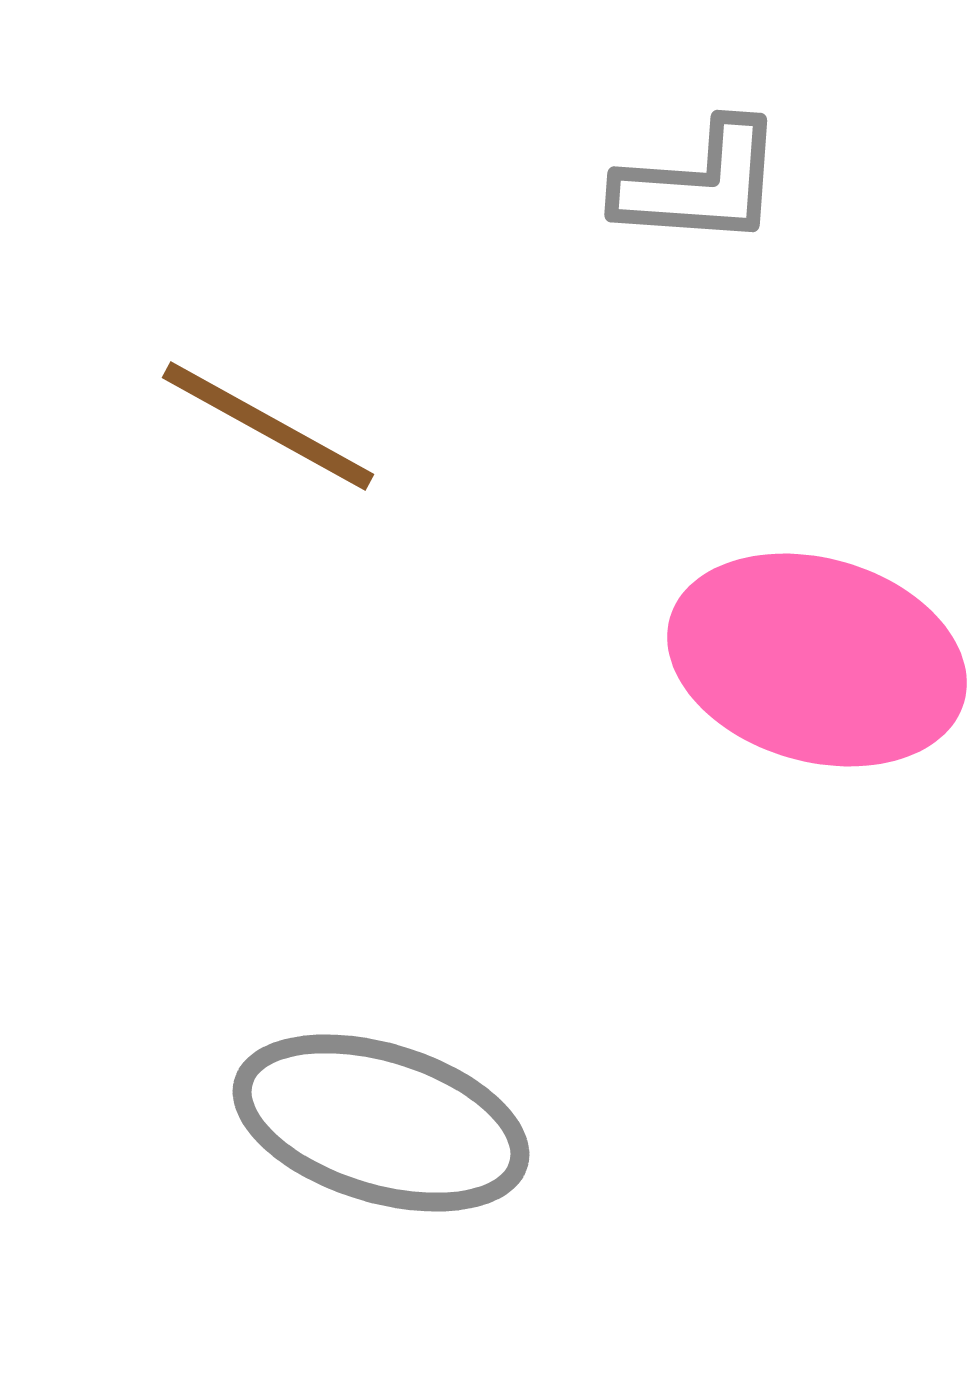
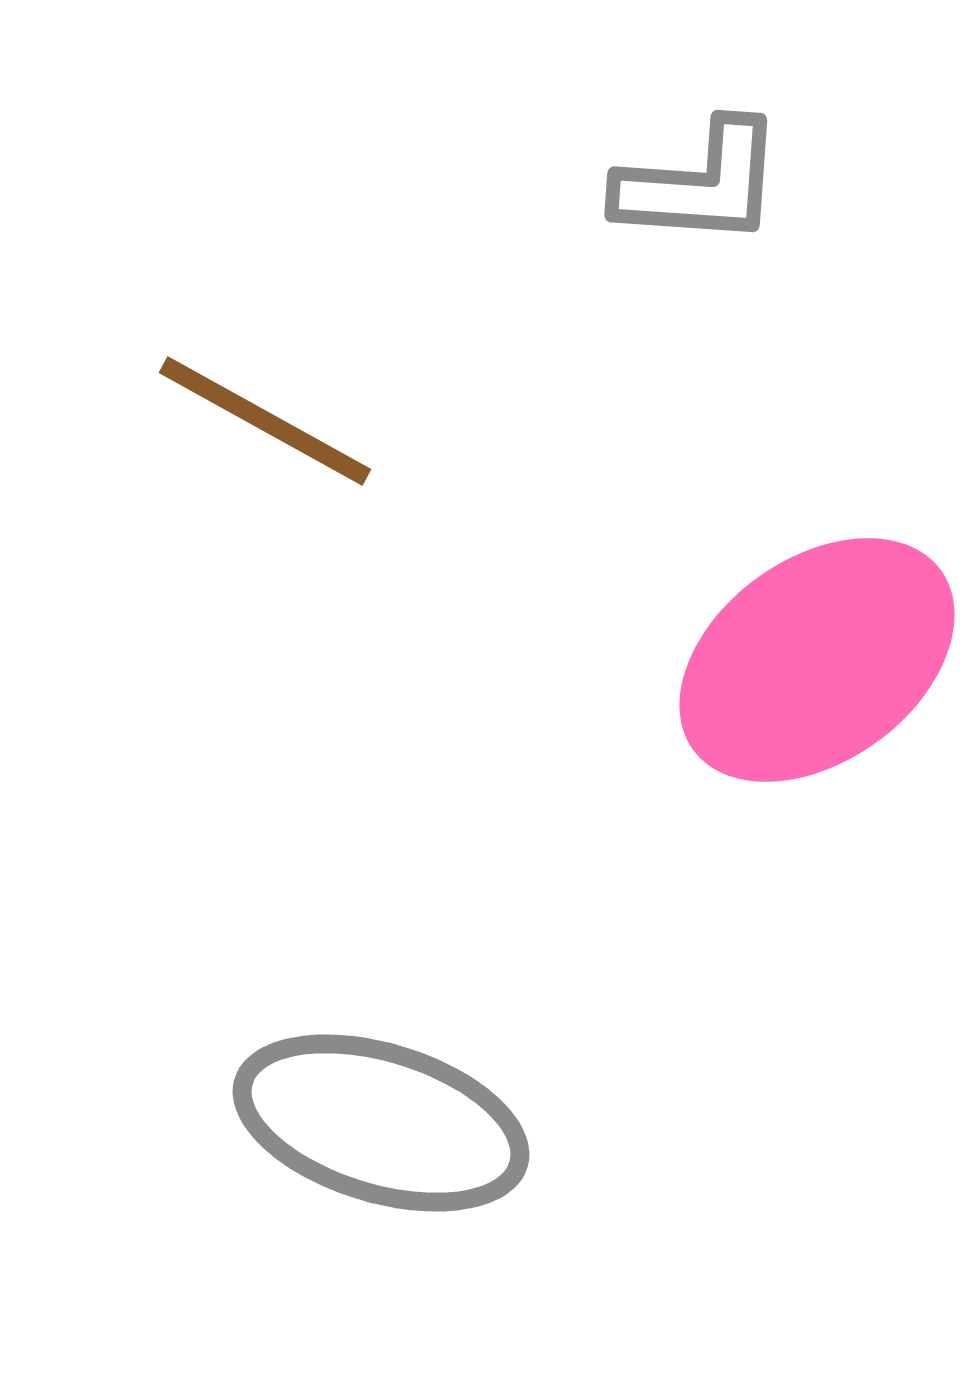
brown line: moved 3 px left, 5 px up
pink ellipse: rotated 52 degrees counterclockwise
